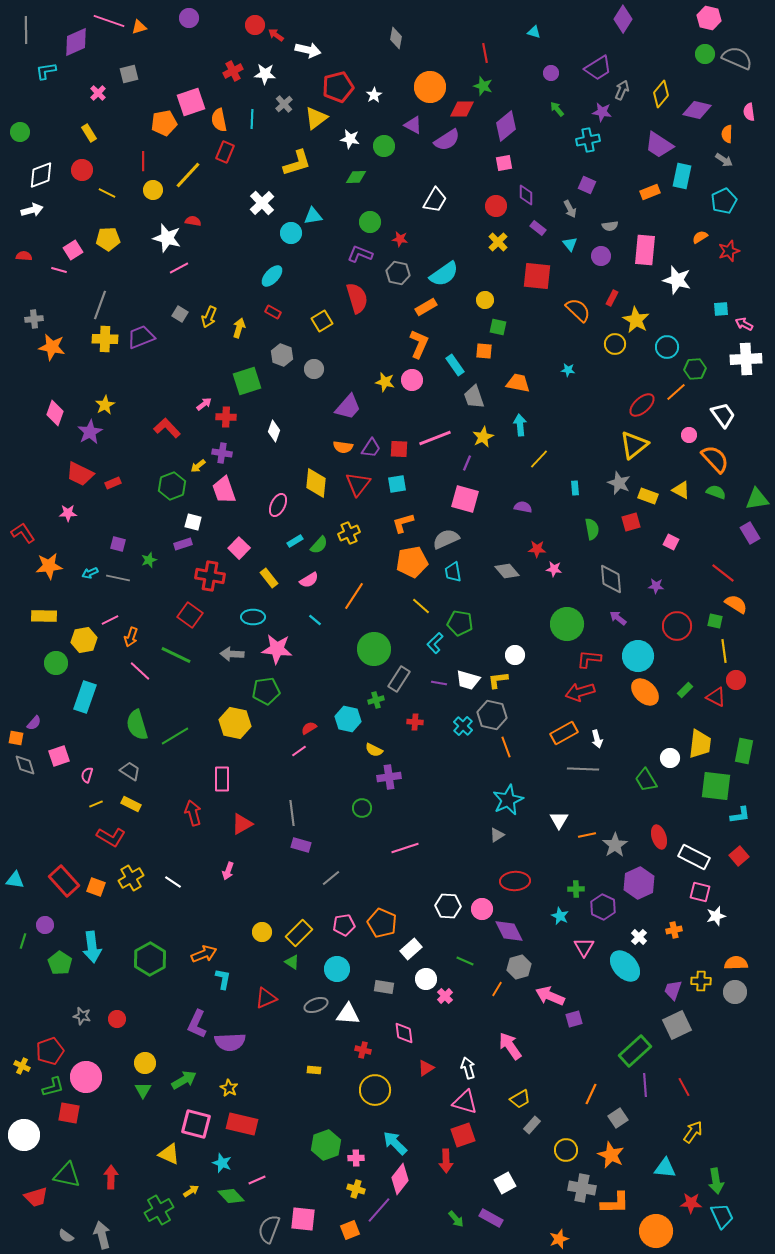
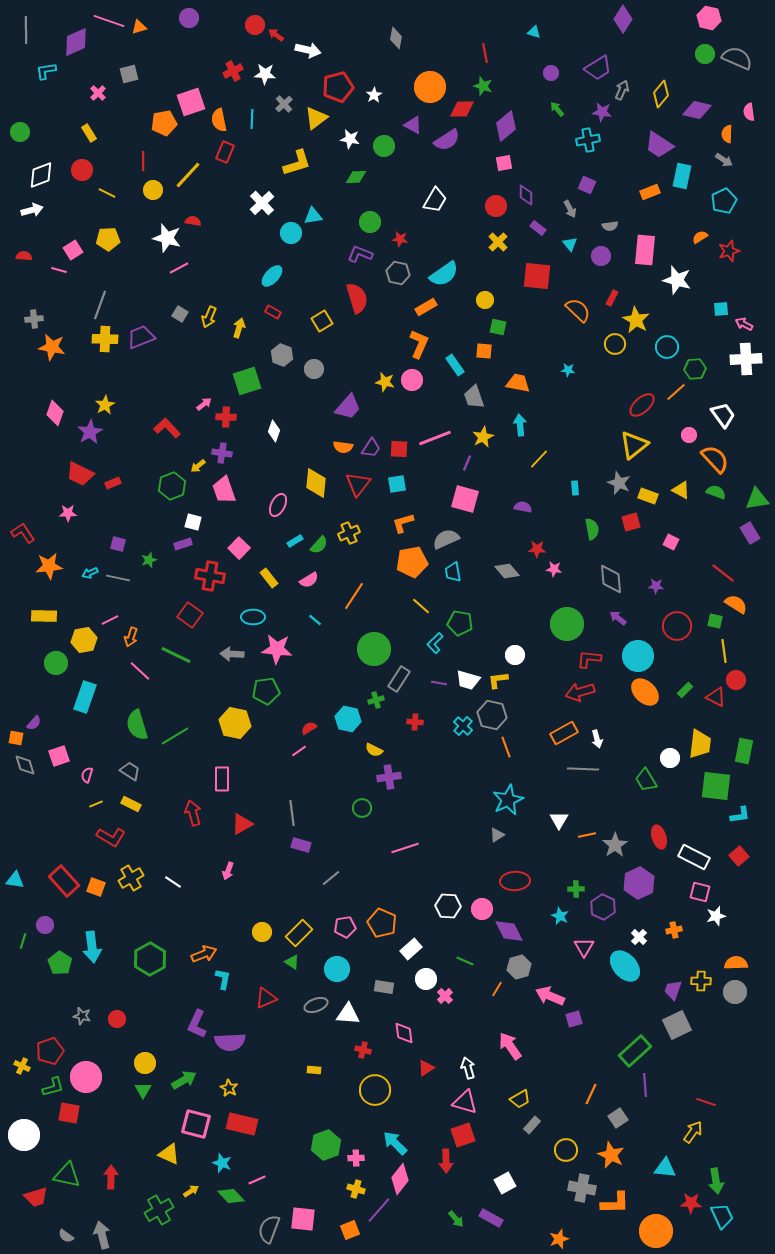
pink pentagon at (344, 925): moved 1 px right, 2 px down
red line at (684, 1087): moved 22 px right, 15 px down; rotated 42 degrees counterclockwise
